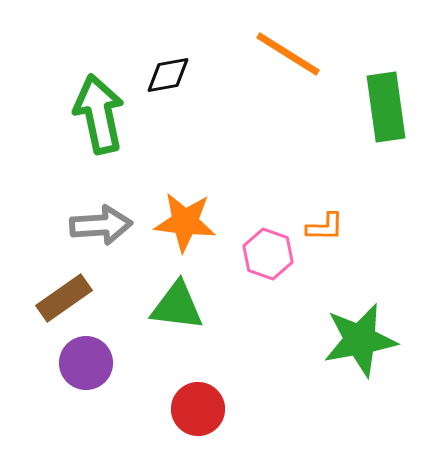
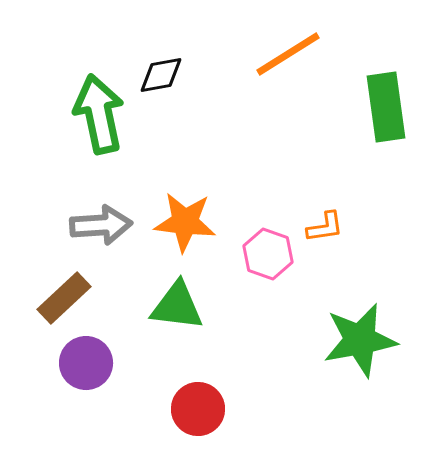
orange line: rotated 64 degrees counterclockwise
black diamond: moved 7 px left
orange L-shape: rotated 9 degrees counterclockwise
brown rectangle: rotated 8 degrees counterclockwise
